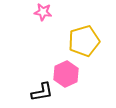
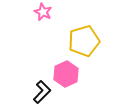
pink star: rotated 18 degrees clockwise
black L-shape: rotated 35 degrees counterclockwise
